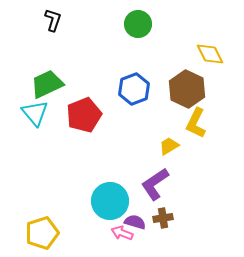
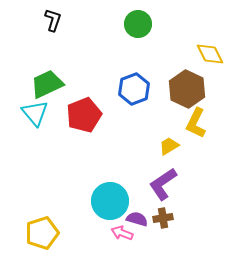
purple L-shape: moved 8 px right
purple semicircle: moved 2 px right, 3 px up
